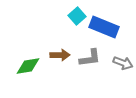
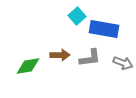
blue rectangle: moved 2 px down; rotated 12 degrees counterclockwise
